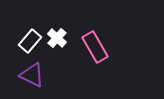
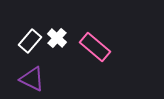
pink rectangle: rotated 20 degrees counterclockwise
purple triangle: moved 4 px down
